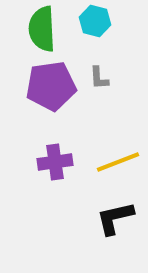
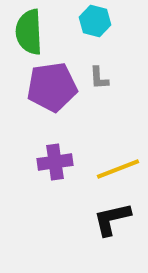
green semicircle: moved 13 px left, 3 px down
purple pentagon: moved 1 px right, 1 px down
yellow line: moved 7 px down
black L-shape: moved 3 px left, 1 px down
